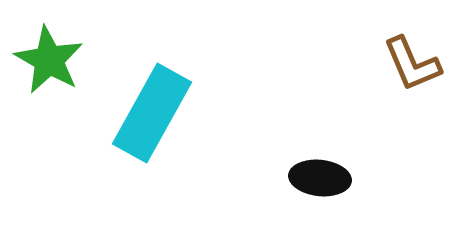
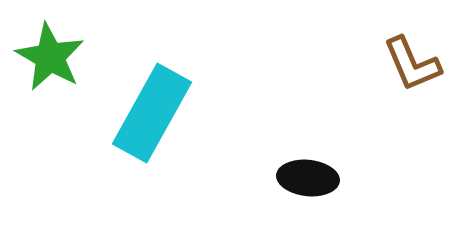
green star: moved 1 px right, 3 px up
black ellipse: moved 12 px left
